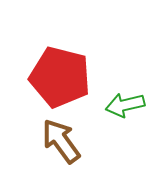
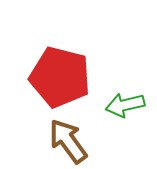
brown arrow: moved 7 px right
